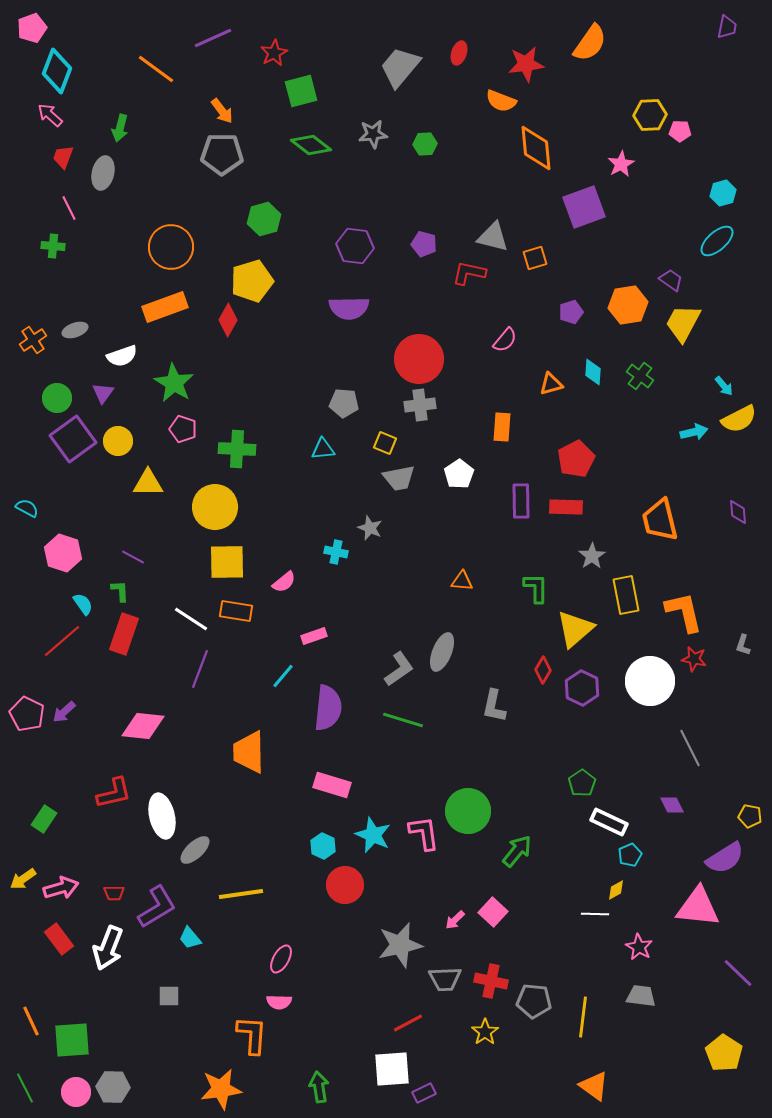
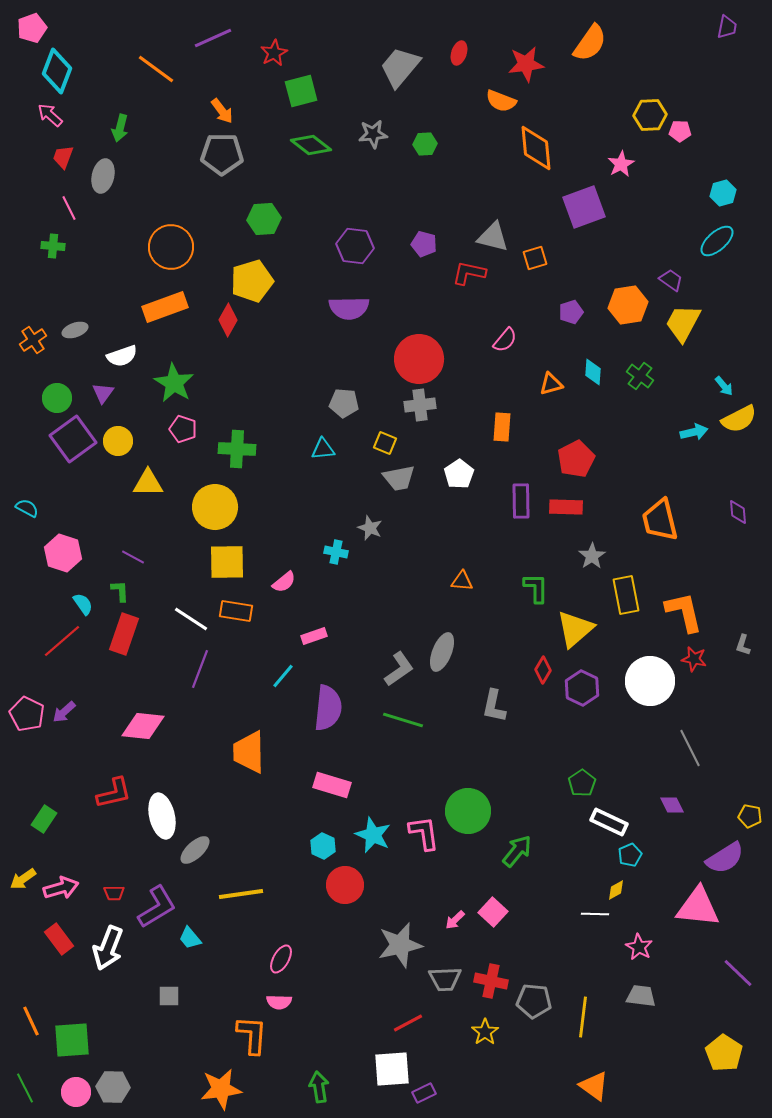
gray ellipse at (103, 173): moved 3 px down
green hexagon at (264, 219): rotated 12 degrees clockwise
